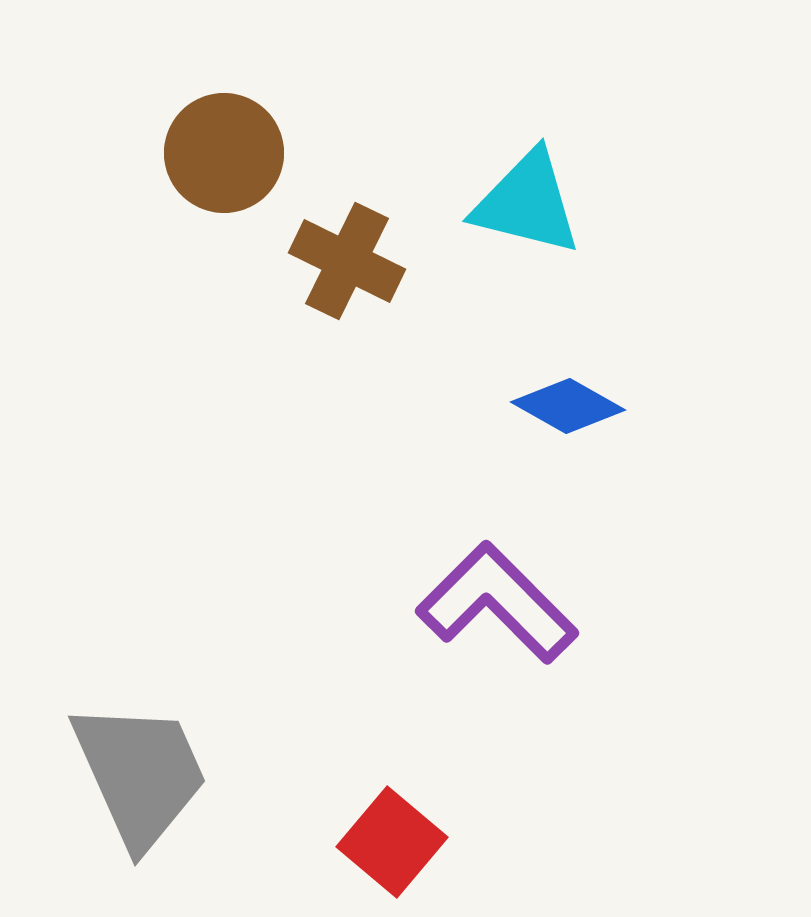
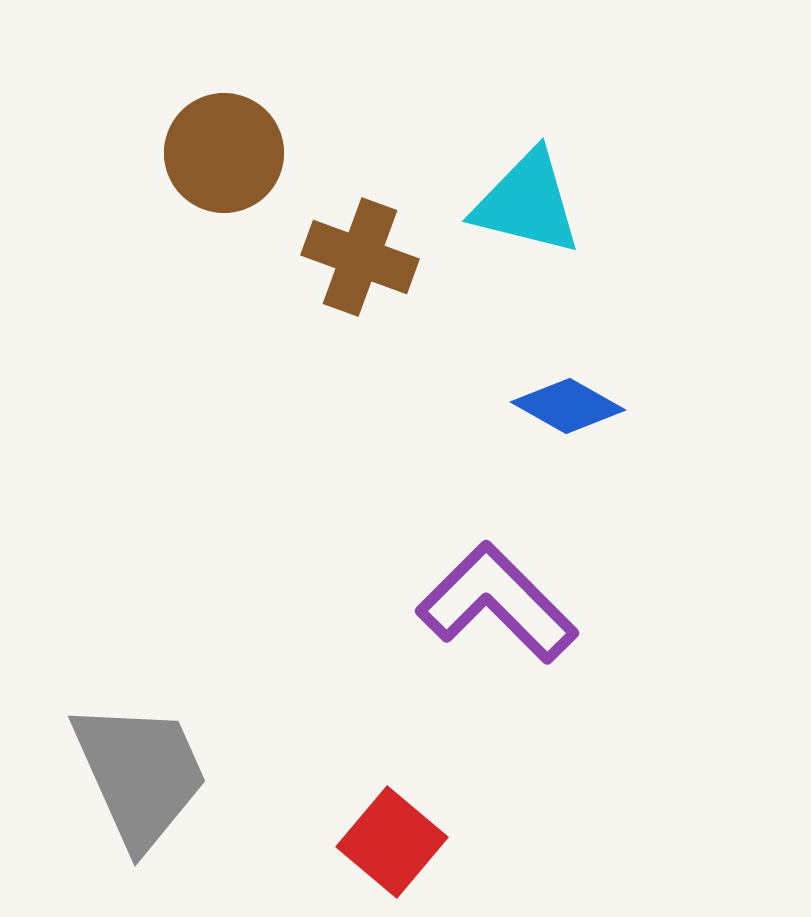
brown cross: moved 13 px right, 4 px up; rotated 6 degrees counterclockwise
